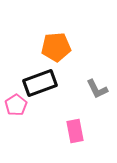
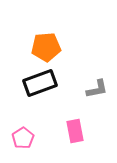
orange pentagon: moved 10 px left
gray L-shape: rotated 75 degrees counterclockwise
pink pentagon: moved 7 px right, 33 px down
